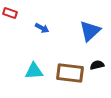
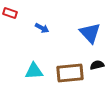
blue triangle: moved 2 px down; rotated 30 degrees counterclockwise
brown rectangle: rotated 12 degrees counterclockwise
